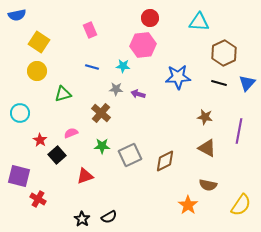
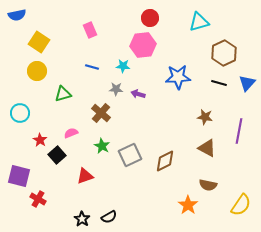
cyan triangle: rotated 20 degrees counterclockwise
green star: rotated 28 degrees clockwise
